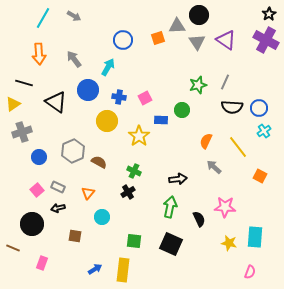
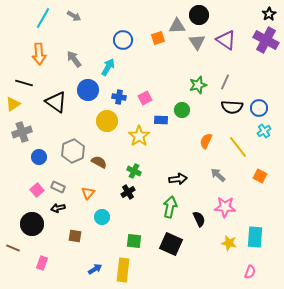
gray arrow at (214, 167): moved 4 px right, 8 px down
